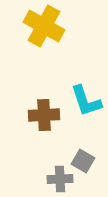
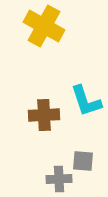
gray square: rotated 25 degrees counterclockwise
gray cross: moved 1 px left
